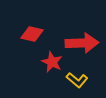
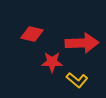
red star: rotated 25 degrees counterclockwise
